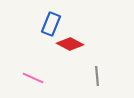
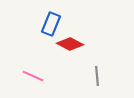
pink line: moved 2 px up
